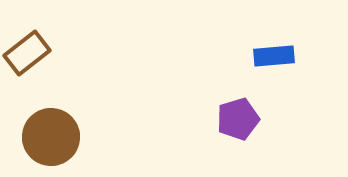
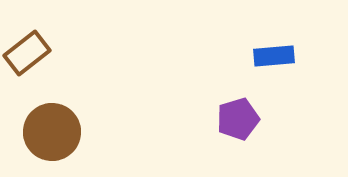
brown circle: moved 1 px right, 5 px up
